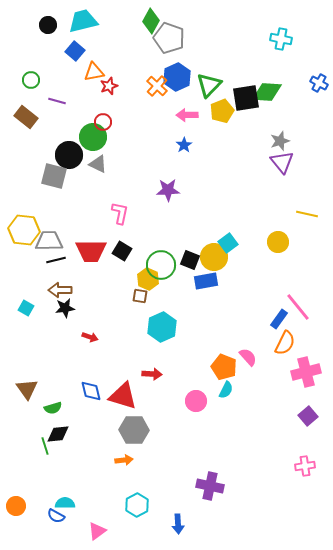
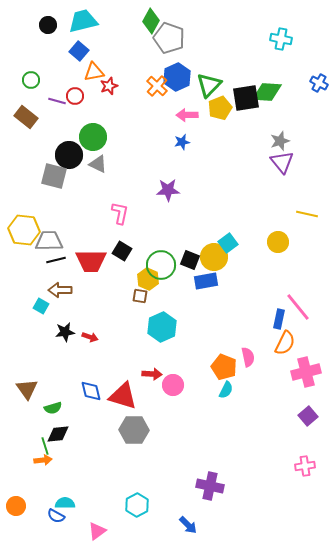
blue square at (75, 51): moved 4 px right
yellow pentagon at (222, 111): moved 2 px left, 3 px up
red circle at (103, 122): moved 28 px left, 26 px up
blue star at (184, 145): moved 2 px left, 3 px up; rotated 21 degrees clockwise
red trapezoid at (91, 251): moved 10 px down
cyan square at (26, 308): moved 15 px right, 2 px up
black star at (65, 308): moved 24 px down
blue rectangle at (279, 319): rotated 24 degrees counterclockwise
pink semicircle at (248, 357): rotated 30 degrees clockwise
pink circle at (196, 401): moved 23 px left, 16 px up
orange arrow at (124, 460): moved 81 px left
blue arrow at (178, 524): moved 10 px right, 1 px down; rotated 42 degrees counterclockwise
